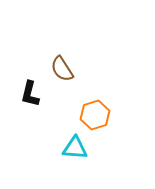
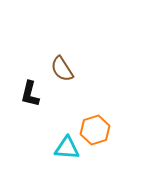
orange hexagon: moved 15 px down
cyan triangle: moved 8 px left
